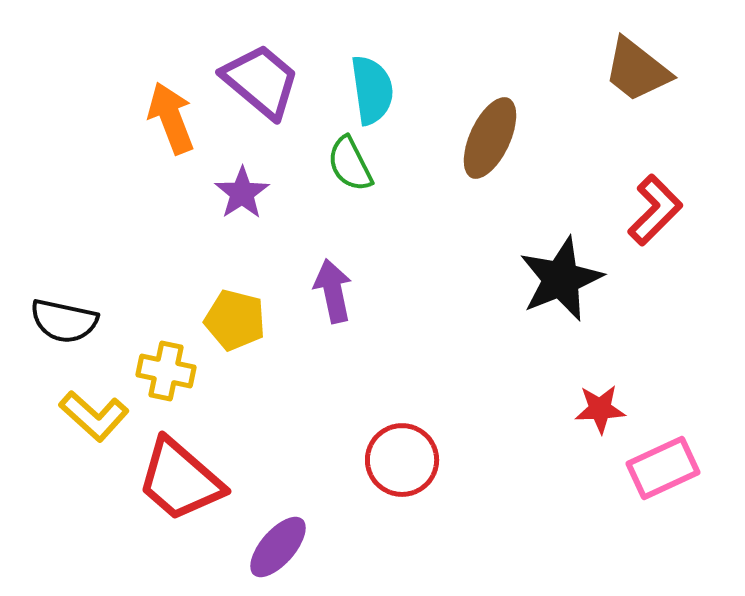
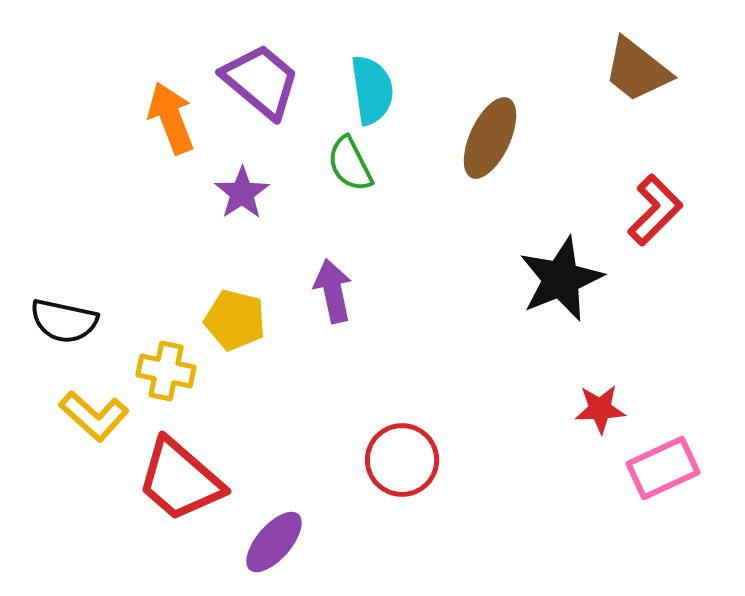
purple ellipse: moved 4 px left, 5 px up
